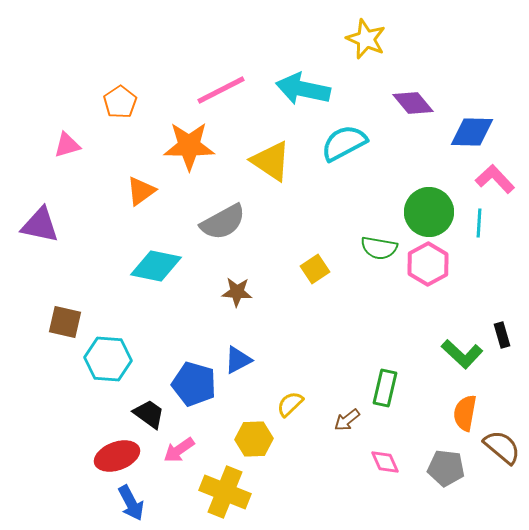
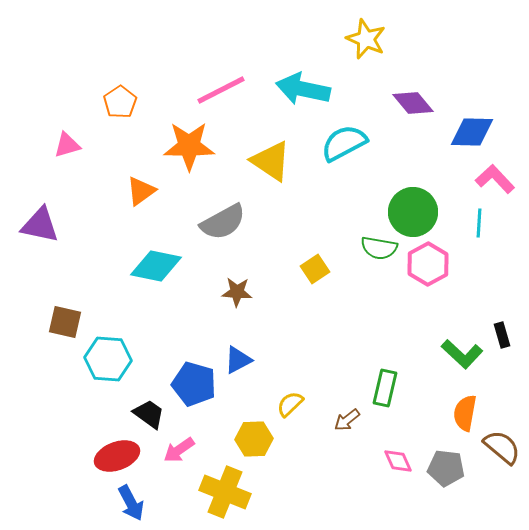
green circle: moved 16 px left
pink diamond: moved 13 px right, 1 px up
